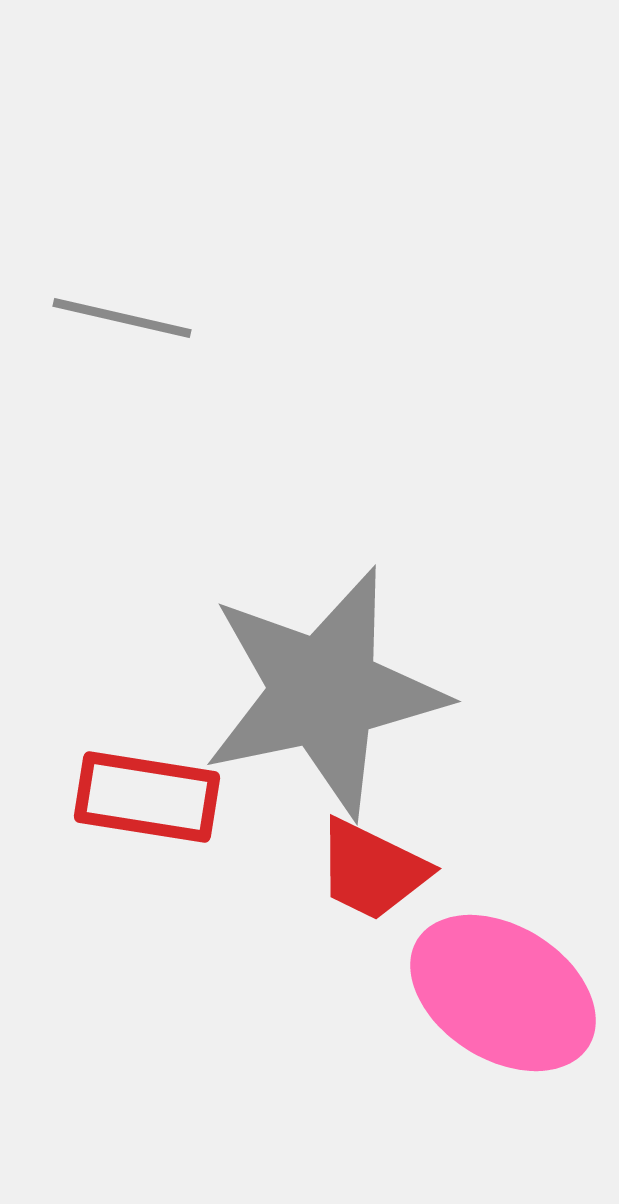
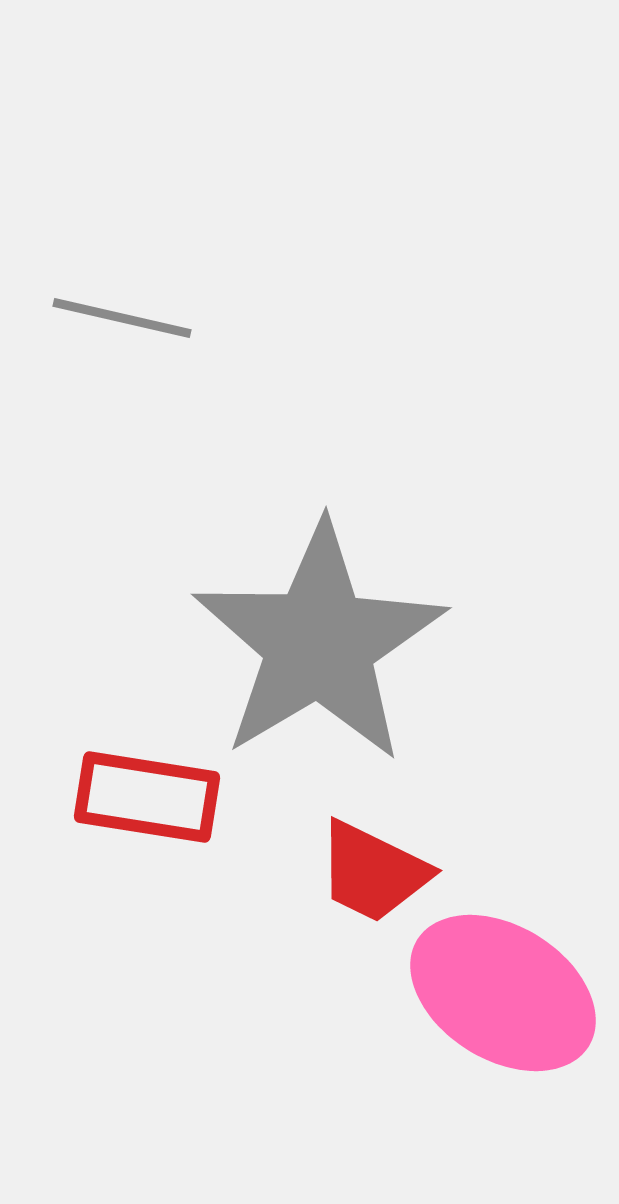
gray star: moved 5 px left, 49 px up; rotated 19 degrees counterclockwise
red trapezoid: moved 1 px right, 2 px down
